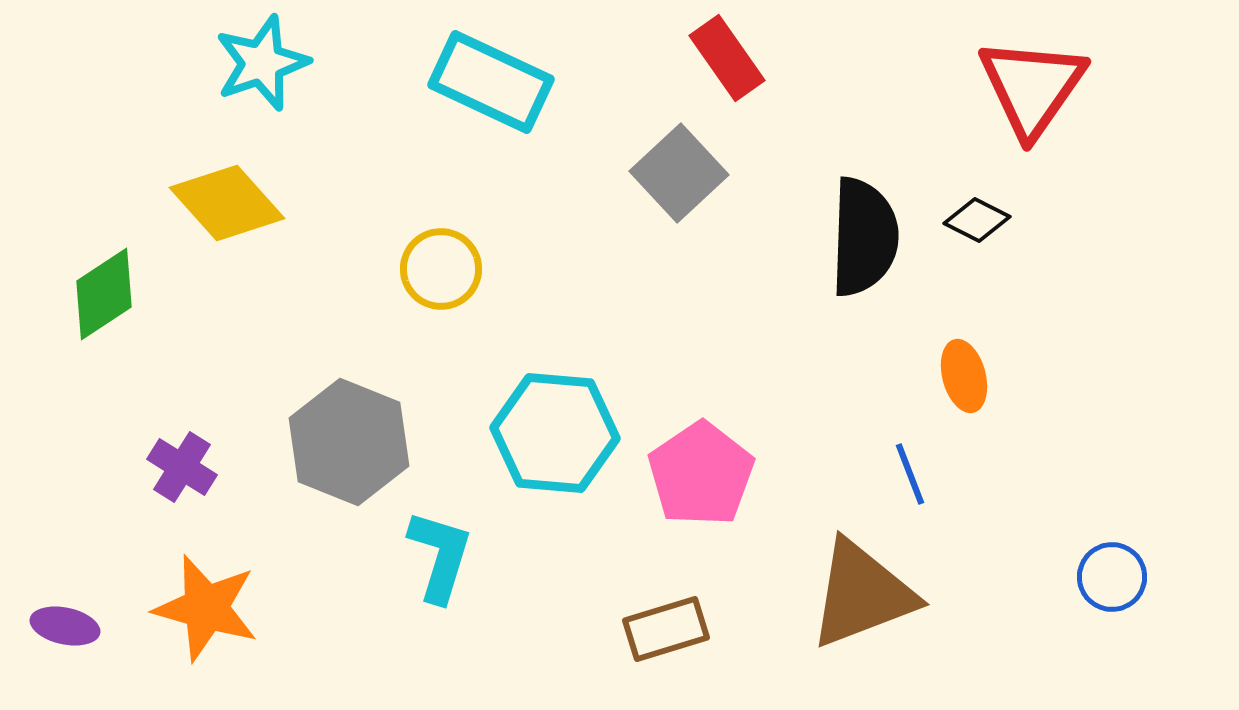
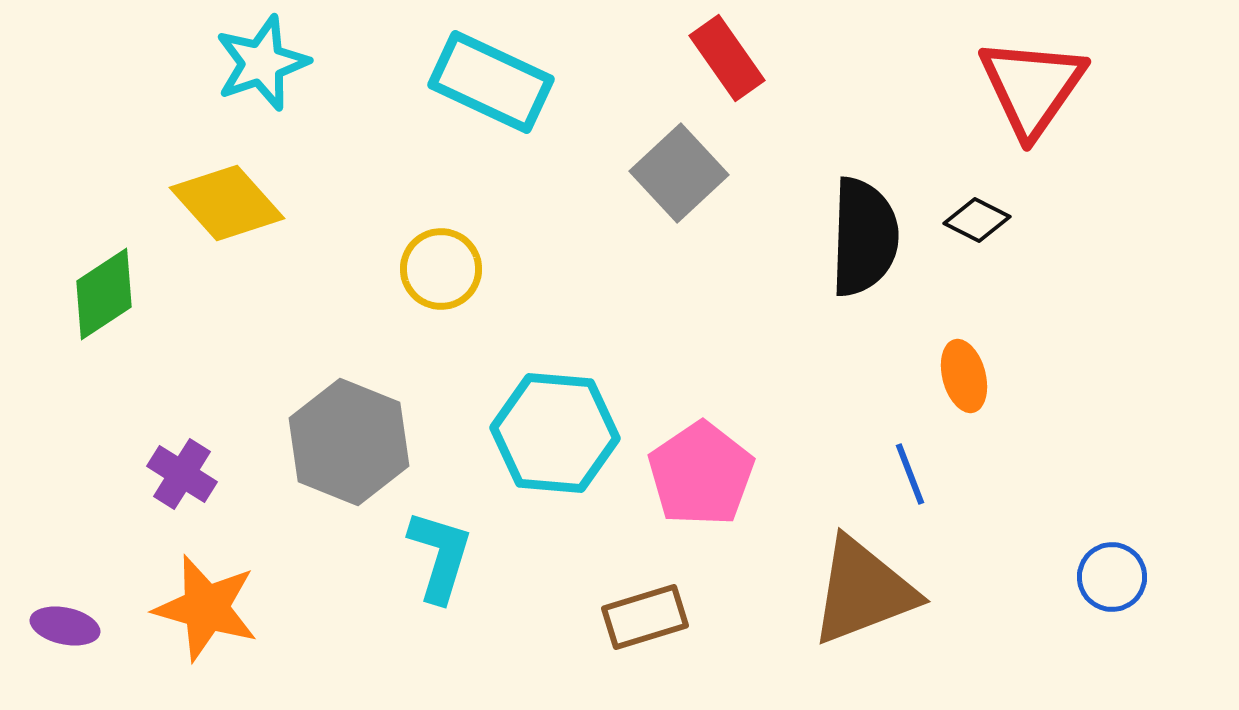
purple cross: moved 7 px down
brown triangle: moved 1 px right, 3 px up
brown rectangle: moved 21 px left, 12 px up
